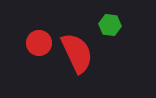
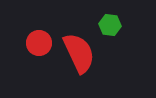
red semicircle: moved 2 px right
